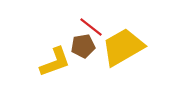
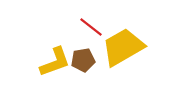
brown pentagon: moved 14 px down
